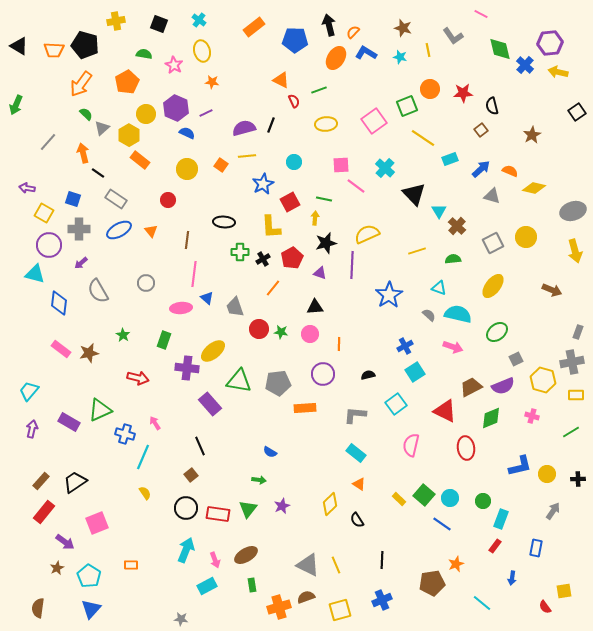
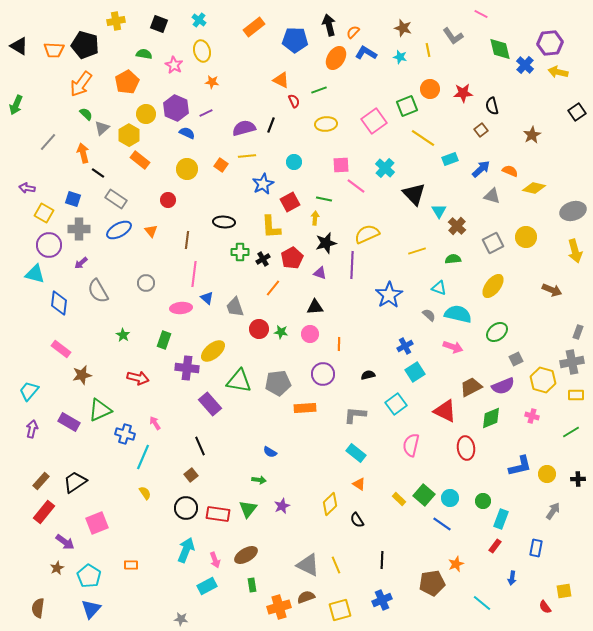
brown star at (89, 353): moved 7 px left, 22 px down
